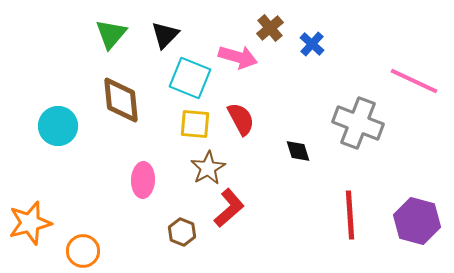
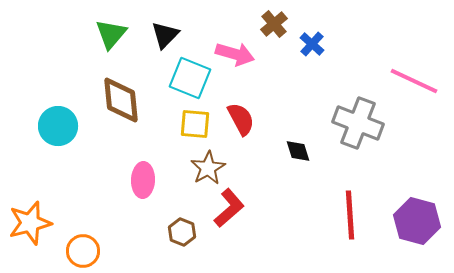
brown cross: moved 4 px right, 4 px up
pink arrow: moved 3 px left, 3 px up
